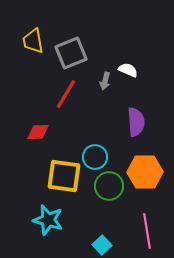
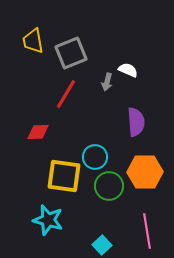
gray arrow: moved 2 px right, 1 px down
